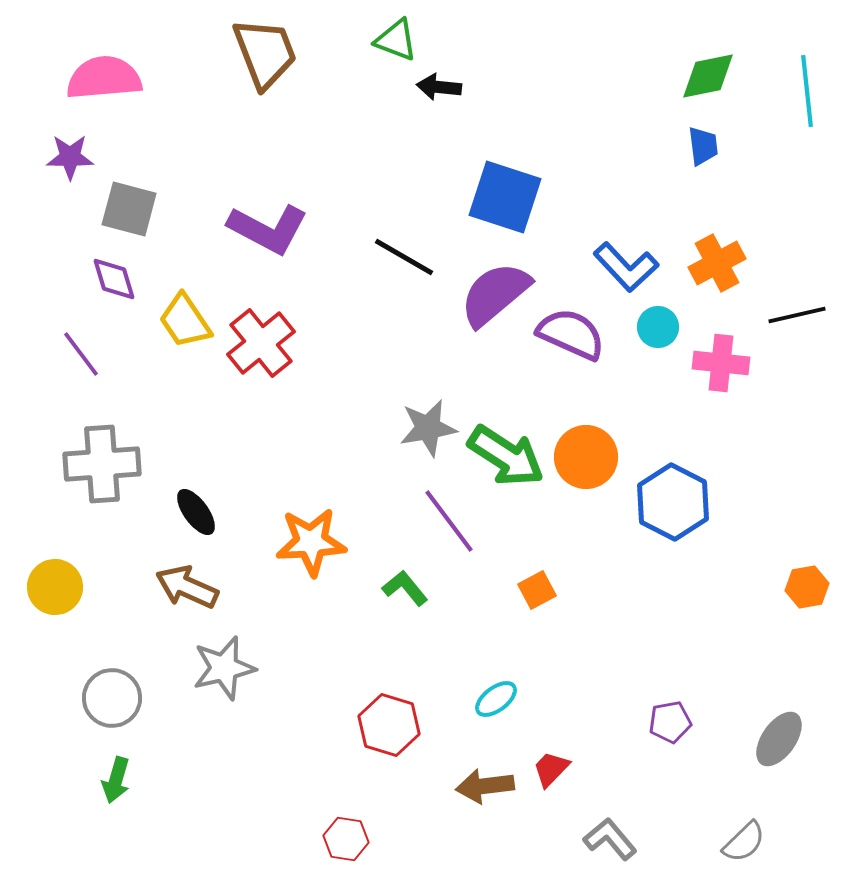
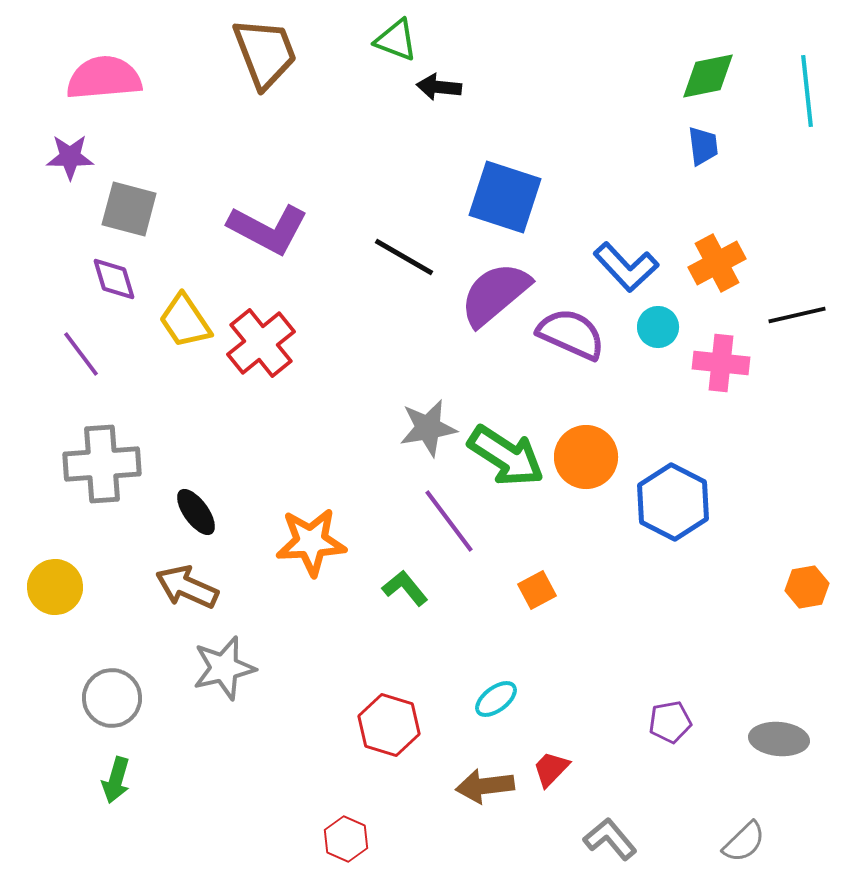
gray ellipse at (779, 739): rotated 60 degrees clockwise
red hexagon at (346, 839): rotated 15 degrees clockwise
